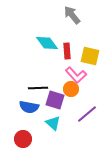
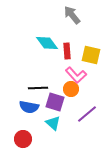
yellow square: moved 1 px right, 1 px up
purple square: moved 2 px down
